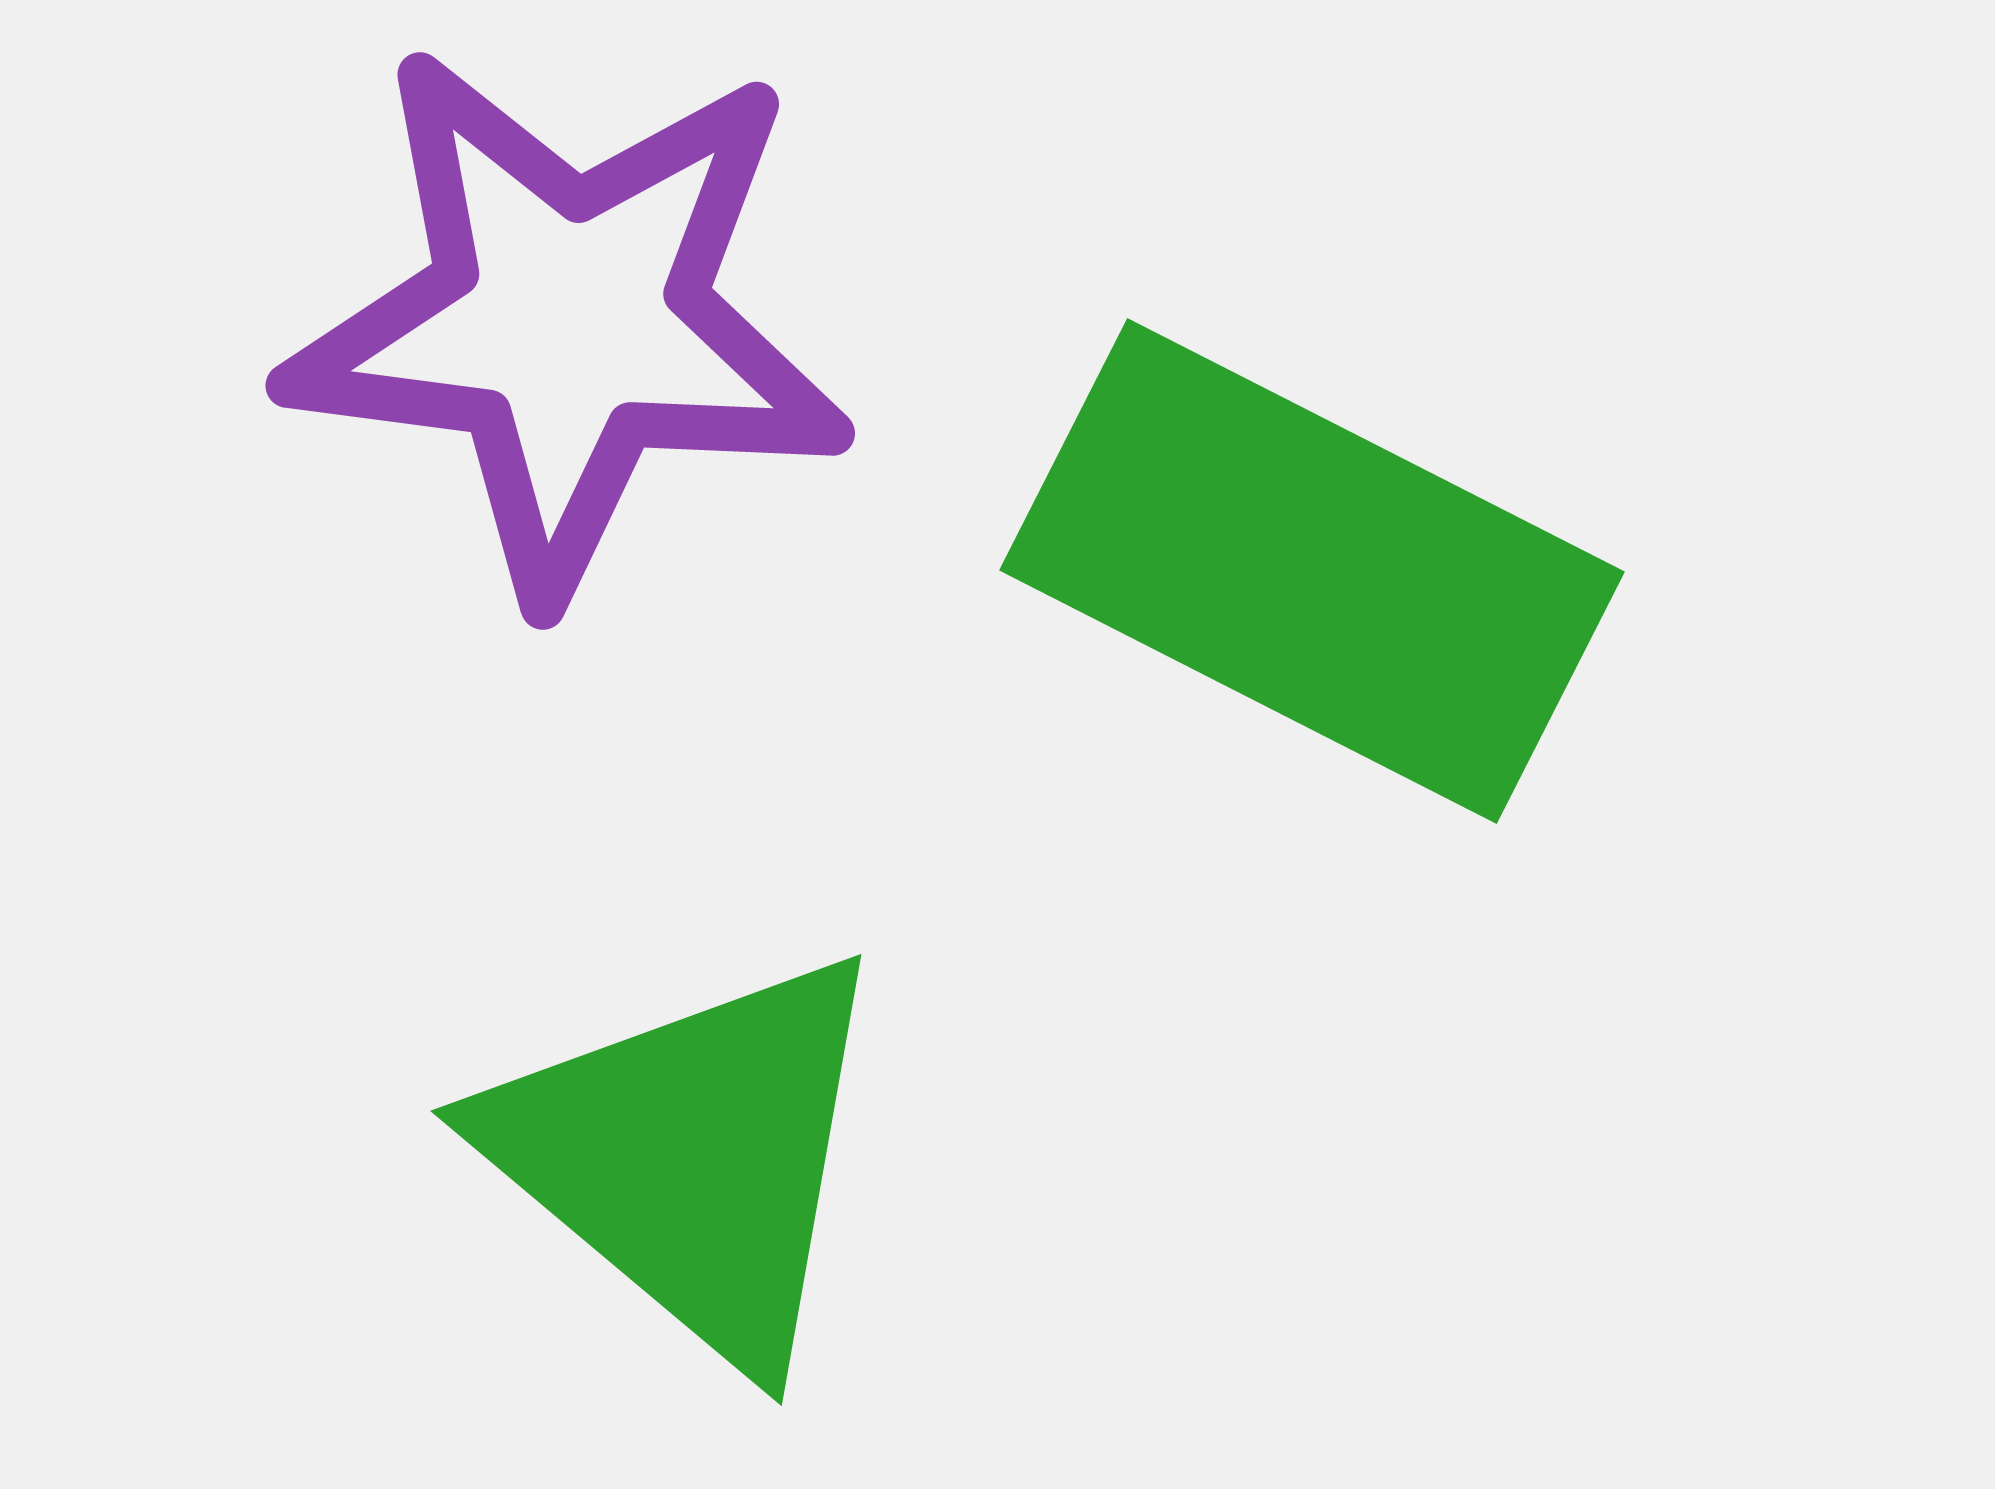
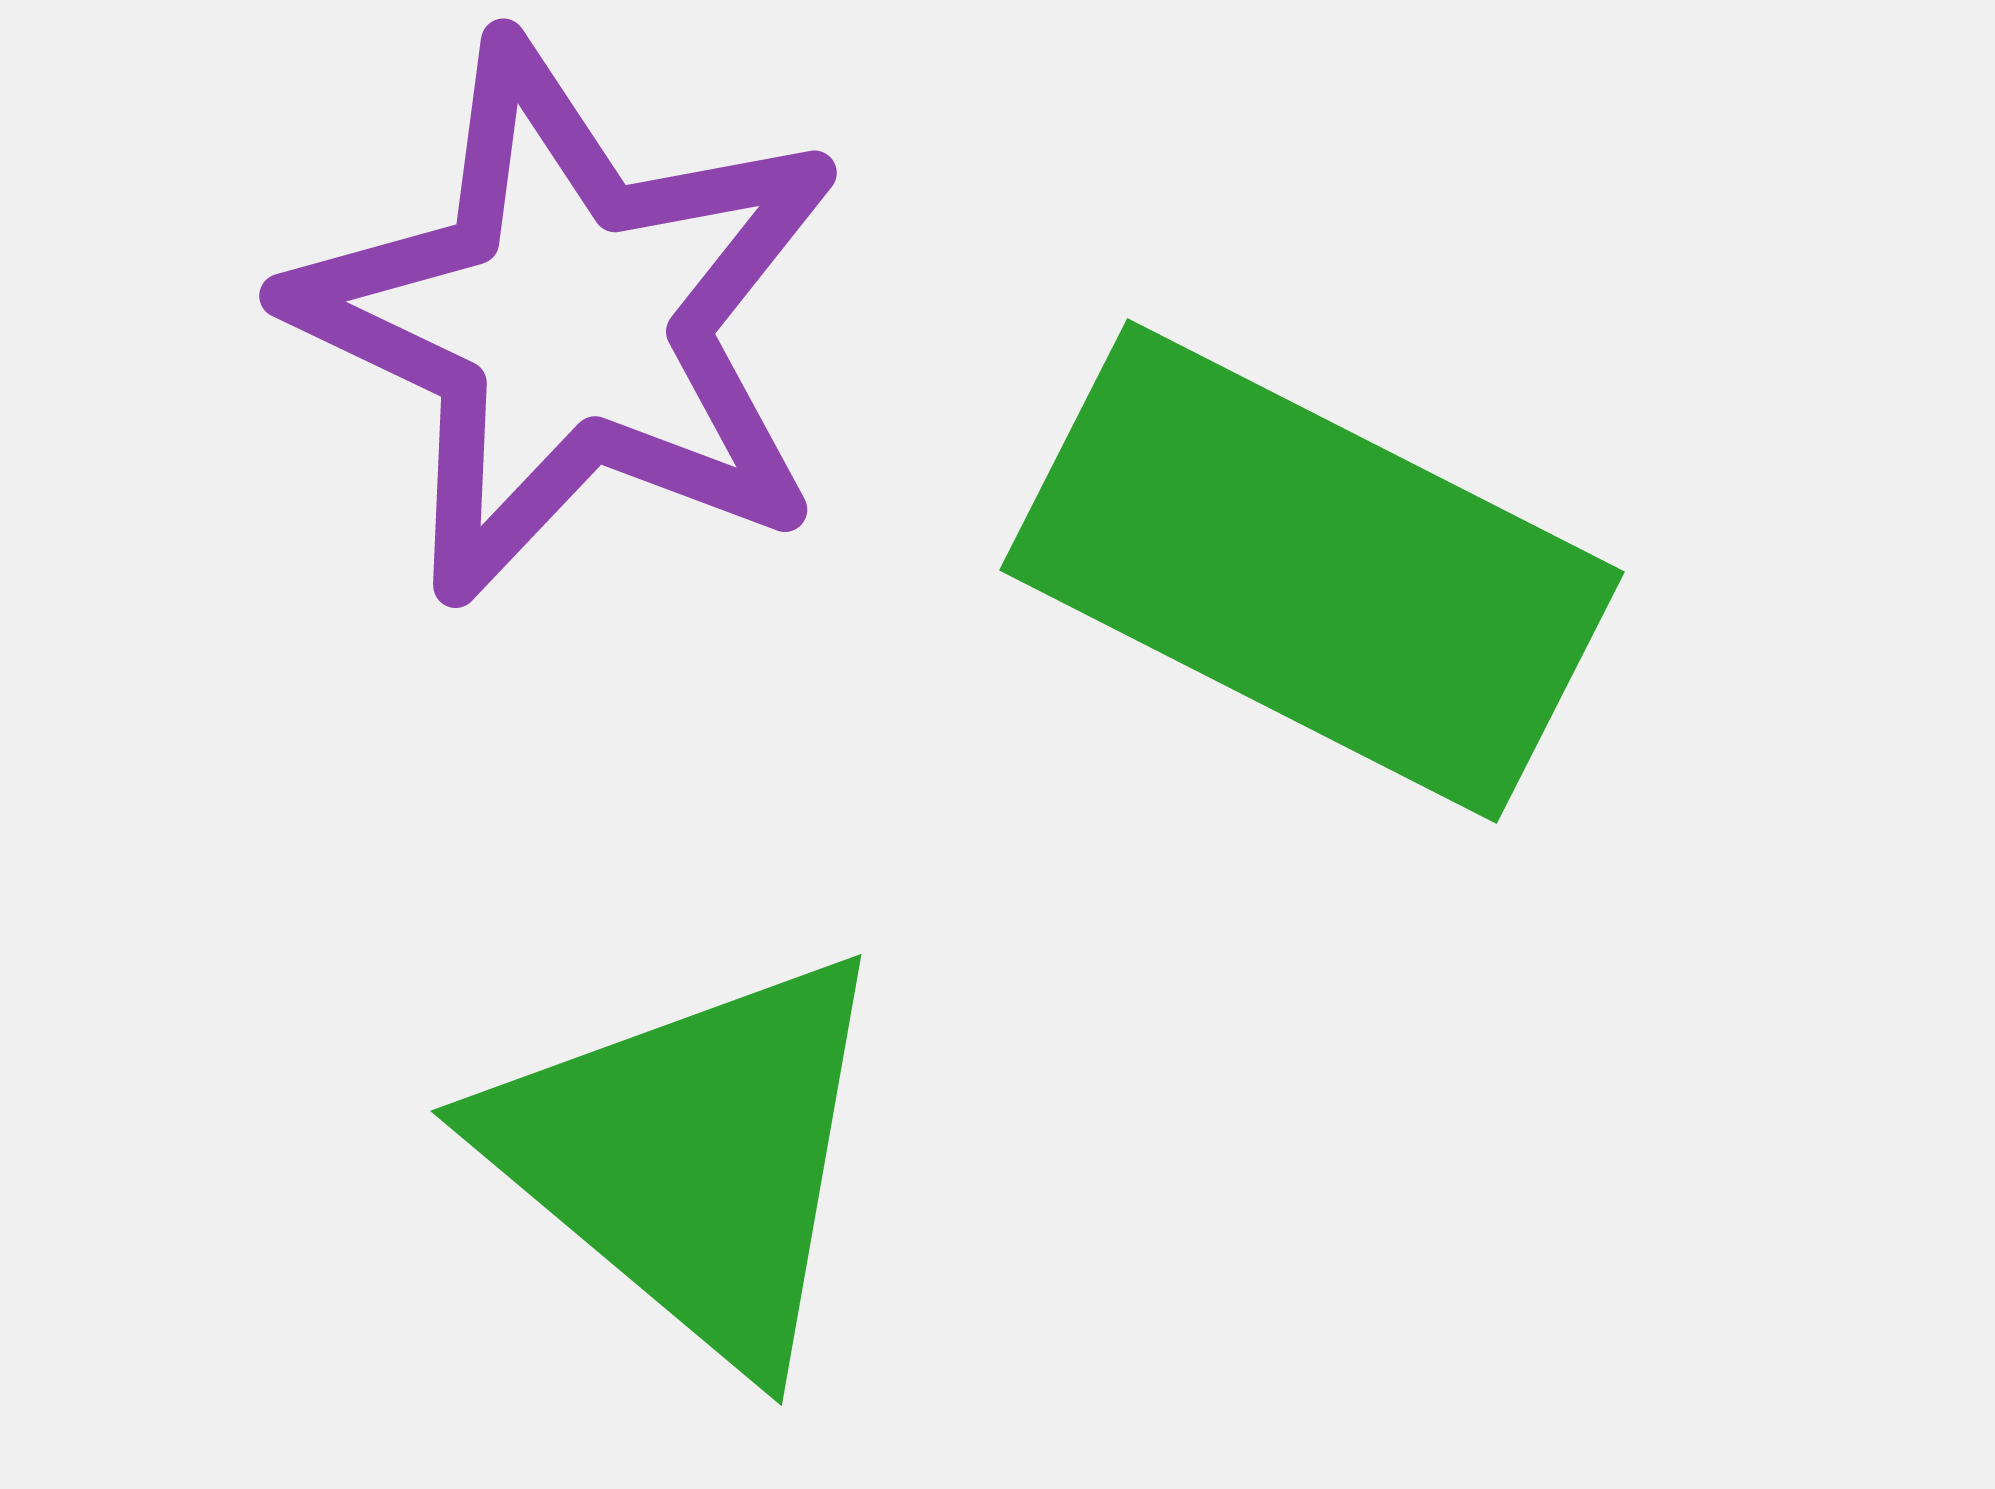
purple star: rotated 18 degrees clockwise
